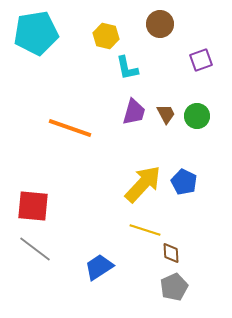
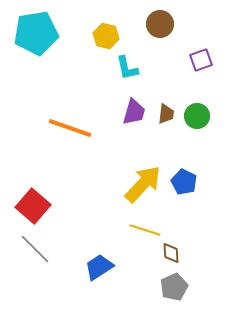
brown trapezoid: rotated 35 degrees clockwise
red square: rotated 36 degrees clockwise
gray line: rotated 8 degrees clockwise
